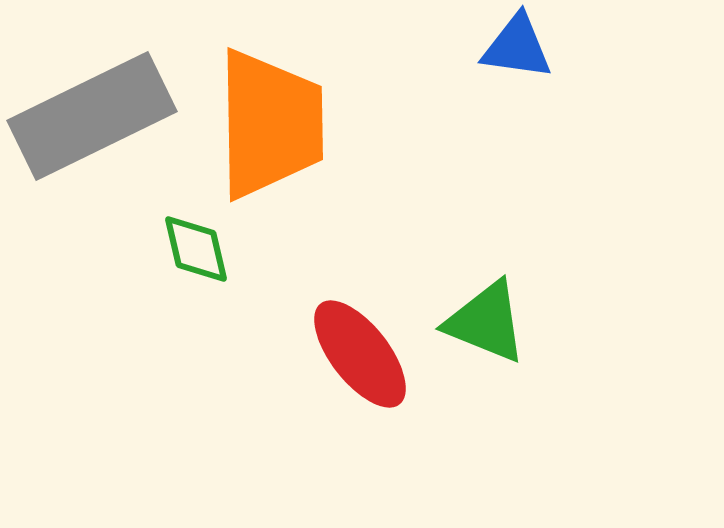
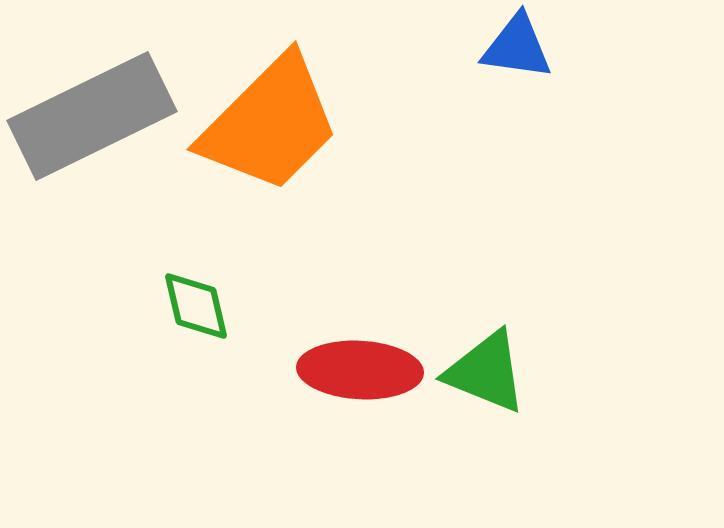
orange trapezoid: rotated 46 degrees clockwise
green diamond: moved 57 px down
green triangle: moved 50 px down
red ellipse: moved 16 px down; rotated 49 degrees counterclockwise
